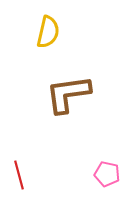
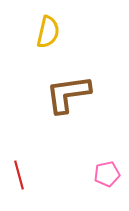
pink pentagon: rotated 25 degrees counterclockwise
